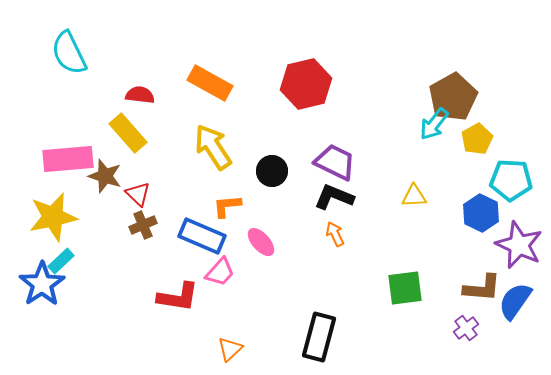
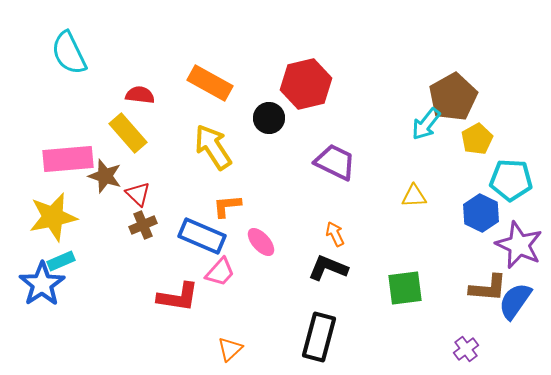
cyan arrow: moved 8 px left
black circle: moved 3 px left, 53 px up
black L-shape: moved 6 px left, 71 px down
cyan rectangle: rotated 20 degrees clockwise
brown L-shape: moved 6 px right
purple cross: moved 21 px down
